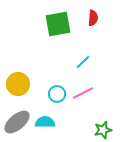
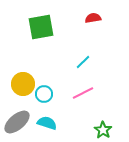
red semicircle: rotated 105 degrees counterclockwise
green square: moved 17 px left, 3 px down
yellow circle: moved 5 px right
cyan circle: moved 13 px left
cyan semicircle: moved 2 px right, 1 px down; rotated 18 degrees clockwise
green star: rotated 24 degrees counterclockwise
